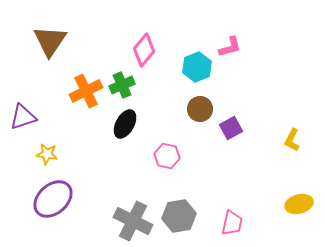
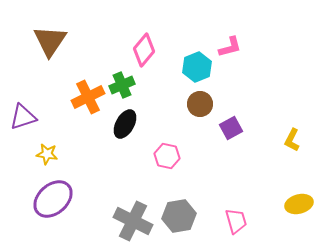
orange cross: moved 2 px right, 6 px down
brown circle: moved 5 px up
pink trapezoid: moved 4 px right, 2 px up; rotated 28 degrees counterclockwise
